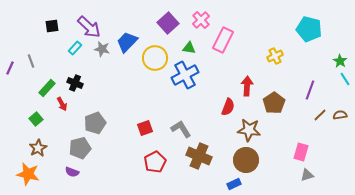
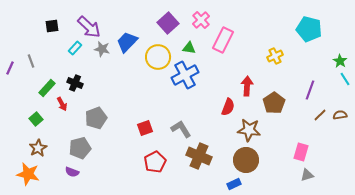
yellow circle at (155, 58): moved 3 px right, 1 px up
gray pentagon at (95, 123): moved 1 px right, 5 px up
